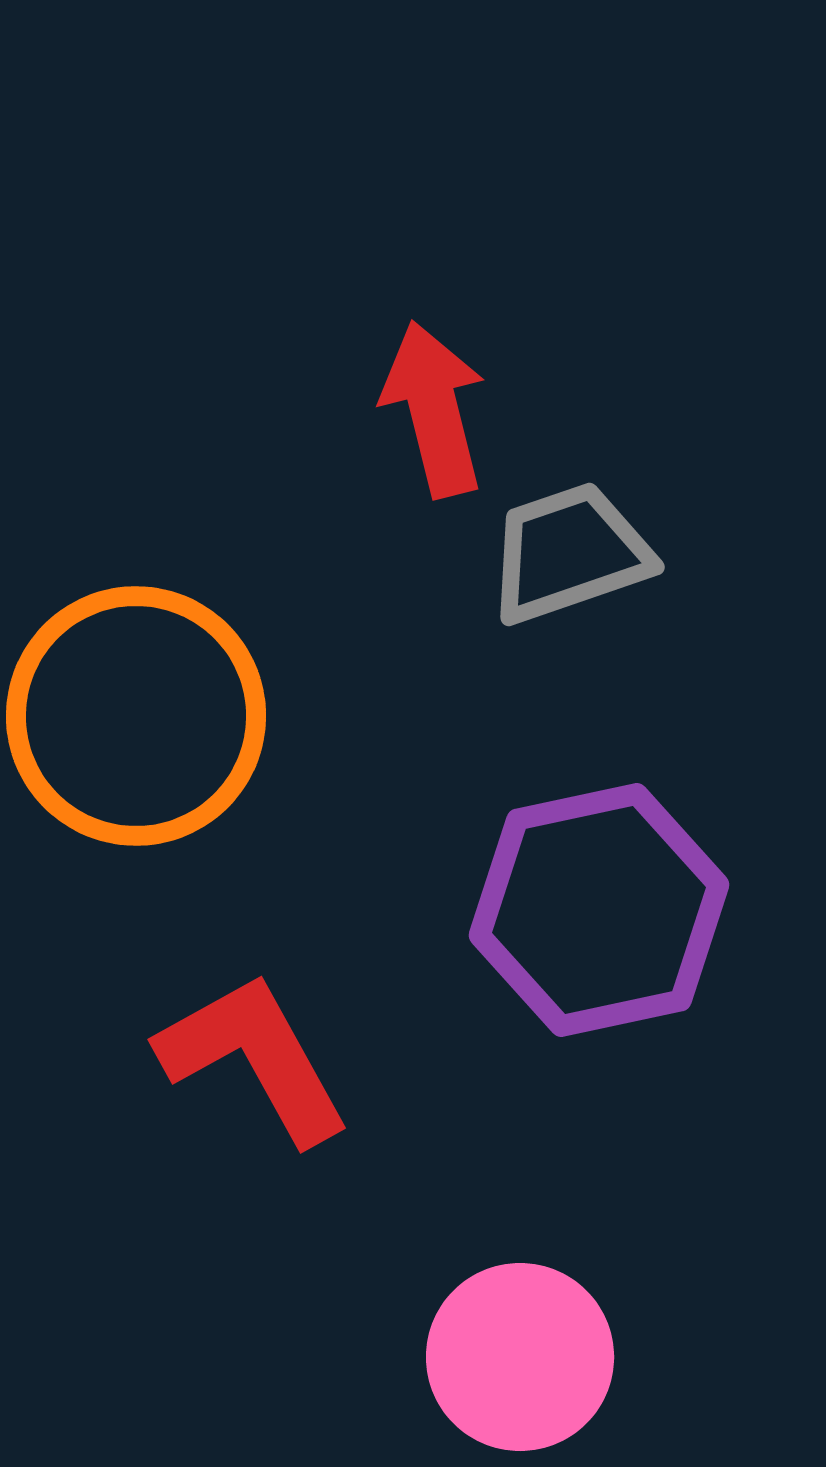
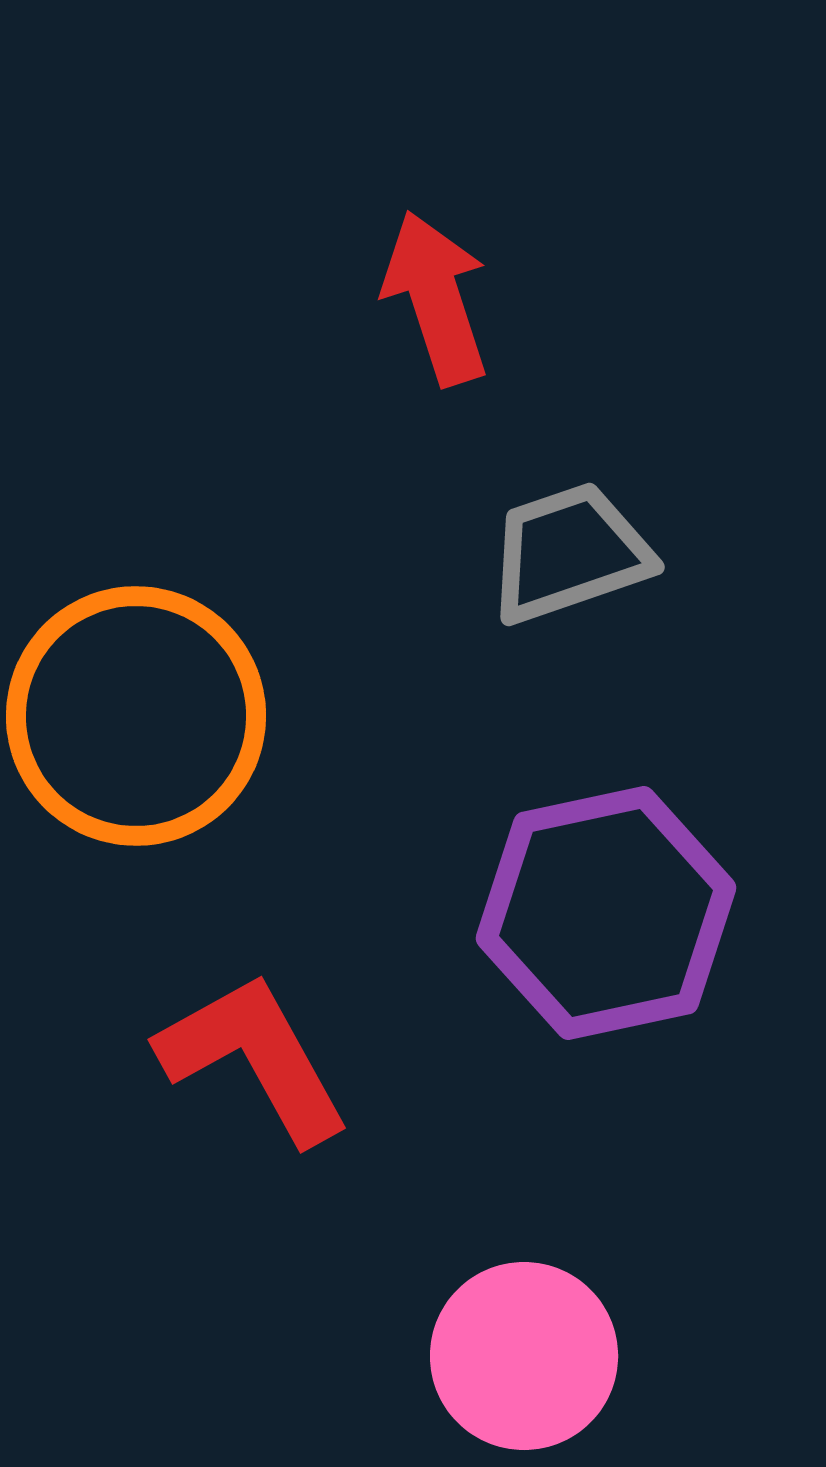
red arrow: moved 2 px right, 111 px up; rotated 4 degrees counterclockwise
purple hexagon: moved 7 px right, 3 px down
pink circle: moved 4 px right, 1 px up
